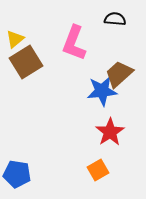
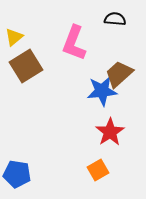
yellow triangle: moved 1 px left, 2 px up
brown square: moved 4 px down
